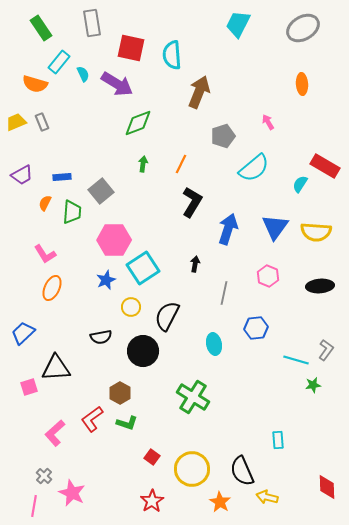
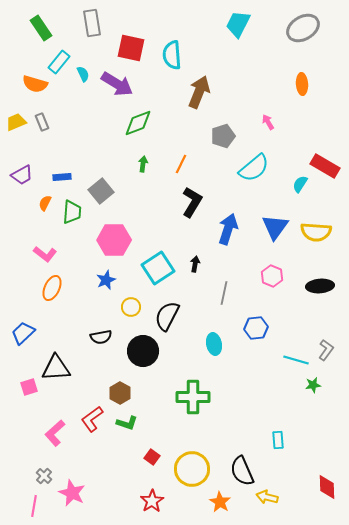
pink L-shape at (45, 254): rotated 20 degrees counterclockwise
cyan square at (143, 268): moved 15 px right
pink hexagon at (268, 276): moved 4 px right
green cross at (193, 397): rotated 32 degrees counterclockwise
